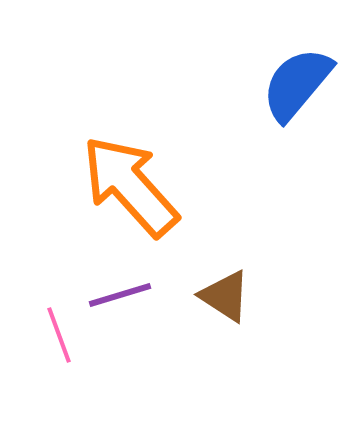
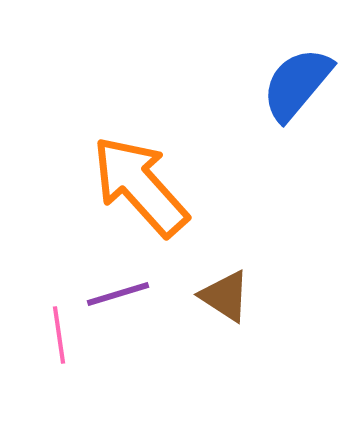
orange arrow: moved 10 px right
purple line: moved 2 px left, 1 px up
pink line: rotated 12 degrees clockwise
